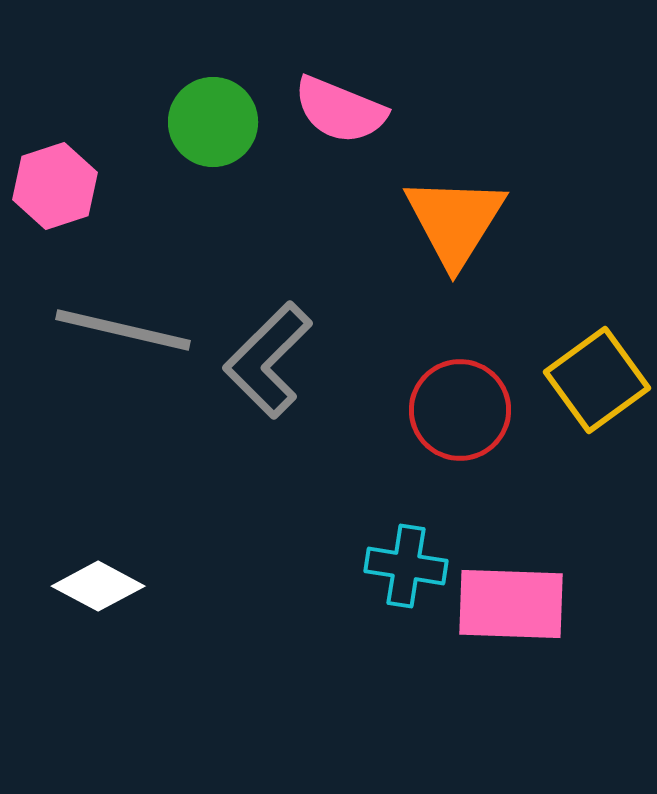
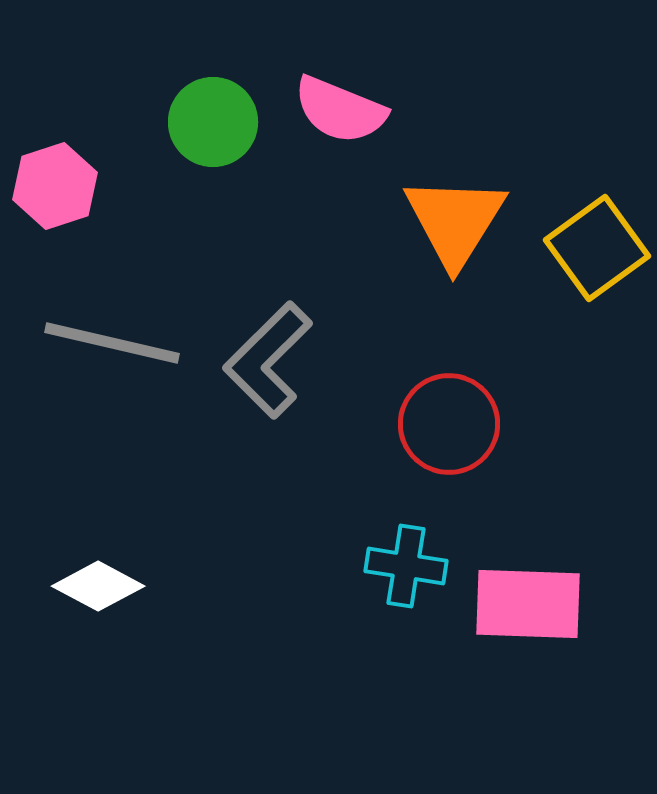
gray line: moved 11 px left, 13 px down
yellow square: moved 132 px up
red circle: moved 11 px left, 14 px down
pink rectangle: moved 17 px right
